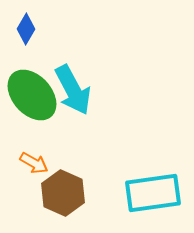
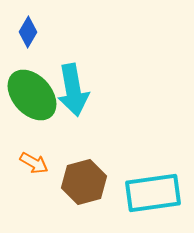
blue diamond: moved 2 px right, 3 px down
cyan arrow: rotated 18 degrees clockwise
brown hexagon: moved 21 px right, 11 px up; rotated 21 degrees clockwise
